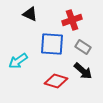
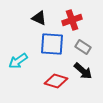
black triangle: moved 9 px right, 4 px down
